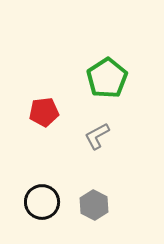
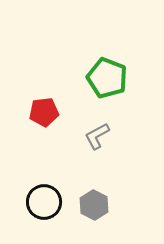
green pentagon: rotated 18 degrees counterclockwise
black circle: moved 2 px right
